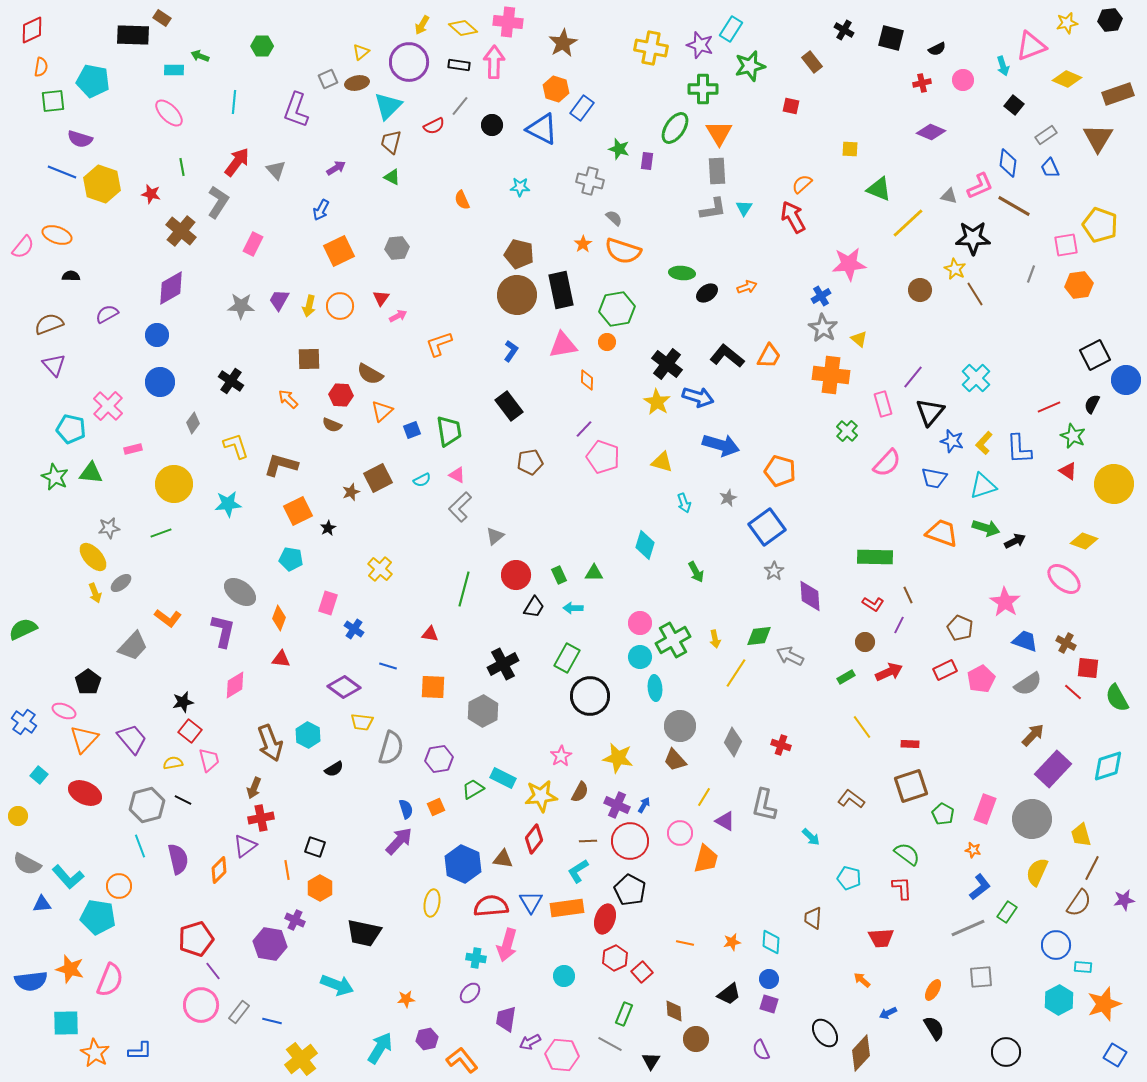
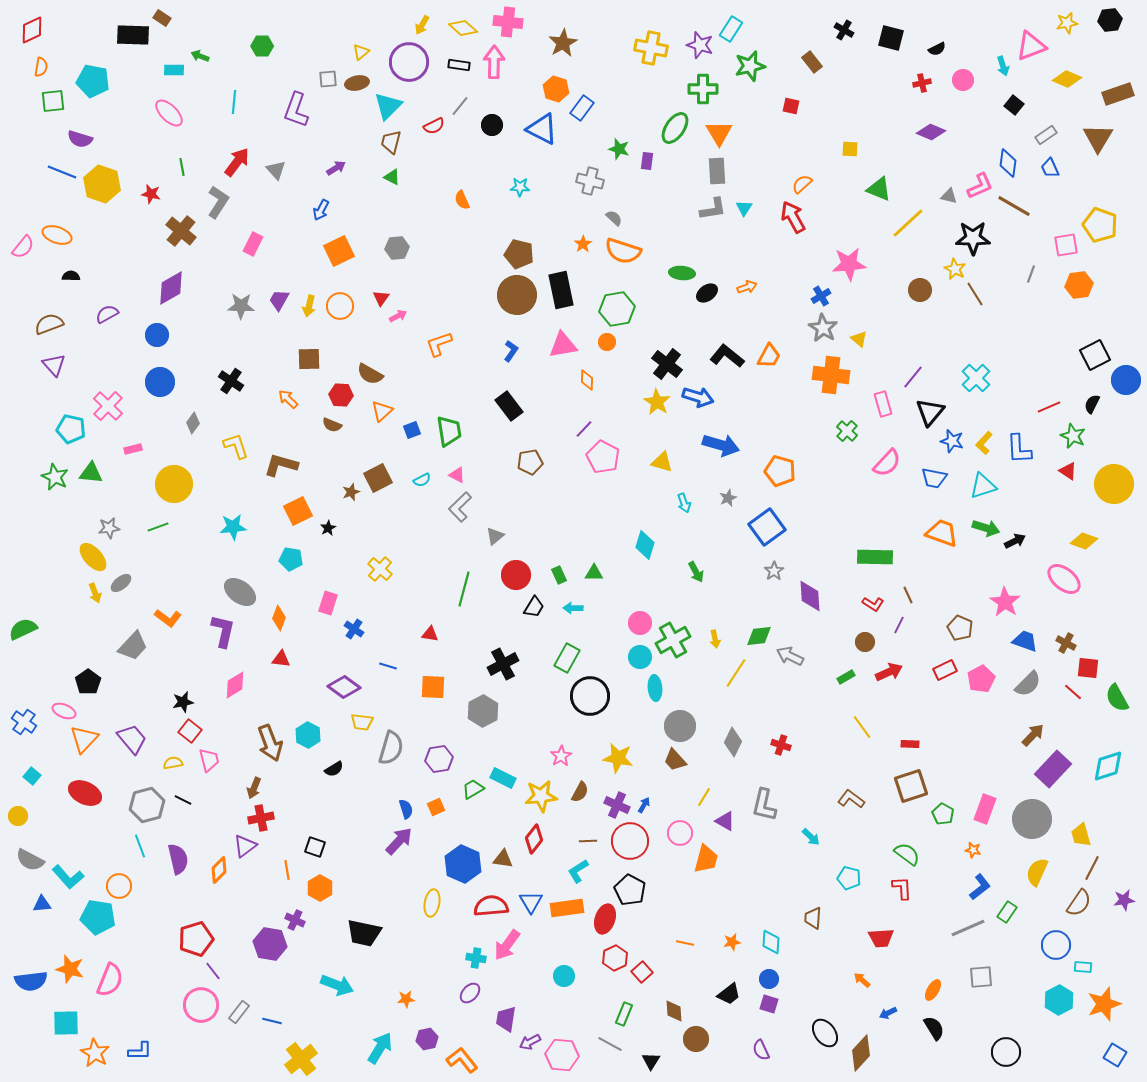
gray square at (328, 79): rotated 18 degrees clockwise
pink pentagon at (603, 457): rotated 8 degrees clockwise
cyan star at (228, 504): moved 5 px right, 23 px down
green line at (161, 533): moved 3 px left, 6 px up
gray semicircle at (1028, 684): rotated 12 degrees counterclockwise
cyan square at (39, 775): moved 7 px left, 1 px down
gray semicircle at (27, 864): moved 3 px right, 4 px up
pink arrow at (507, 945): rotated 20 degrees clockwise
